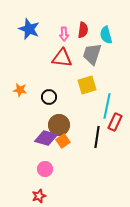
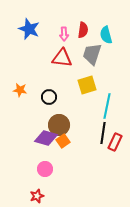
red rectangle: moved 20 px down
black line: moved 6 px right, 4 px up
red star: moved 2 px left
